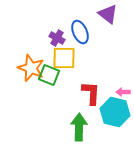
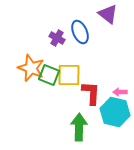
yellow square: moved 5 px right, 17 px down
pink arrow: moved 3 px left
